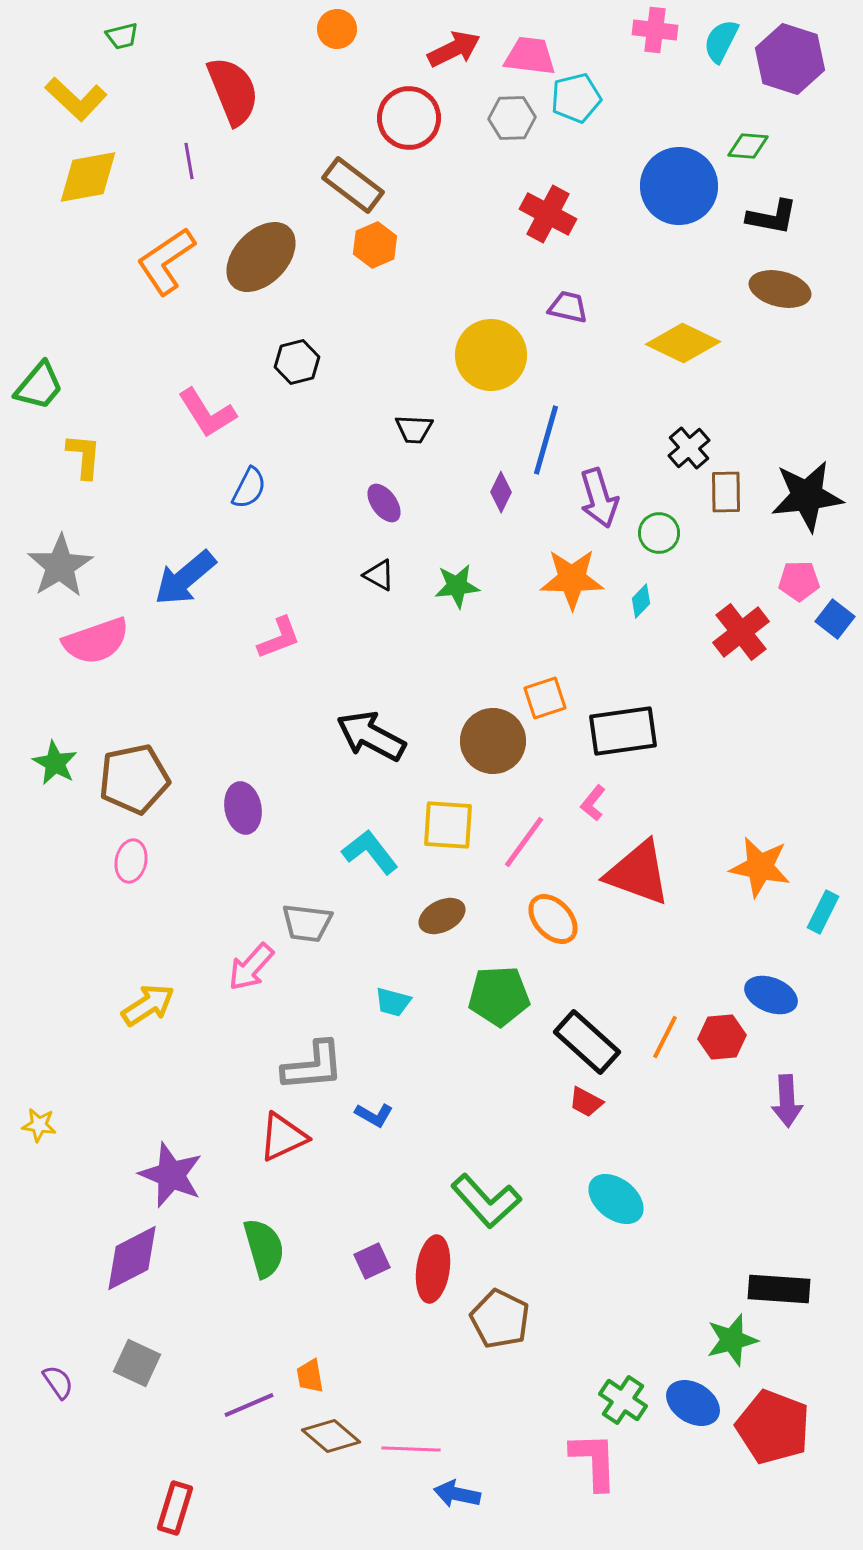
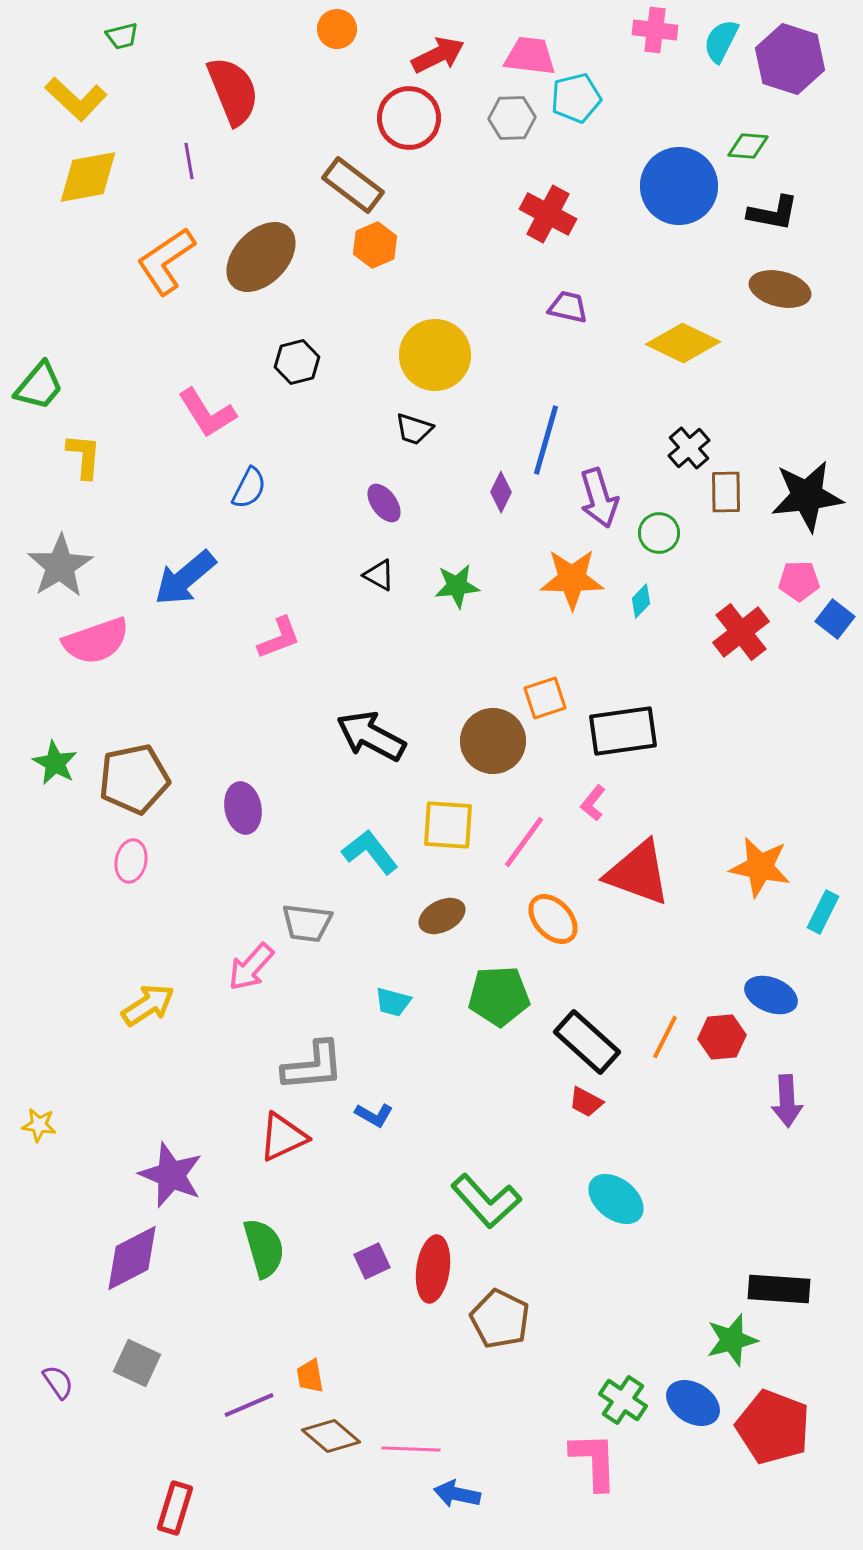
red arrow at (454, 49): moved 16 px left, 6 px down
black L-shape at (772, 217): moved 1 px right, 4 px up
yellow circle at (491, 355): moved 56 px left
black trapezoid at (414, 429): rotated 15 degrees clockwise
